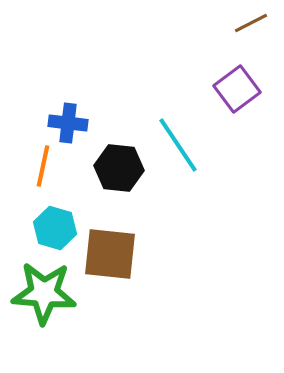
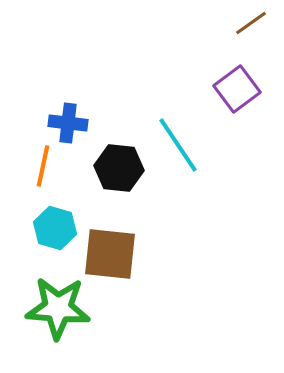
brown line: rotated 8 degrees counterclockwise
green star: moved 14 px right, 15 px down
